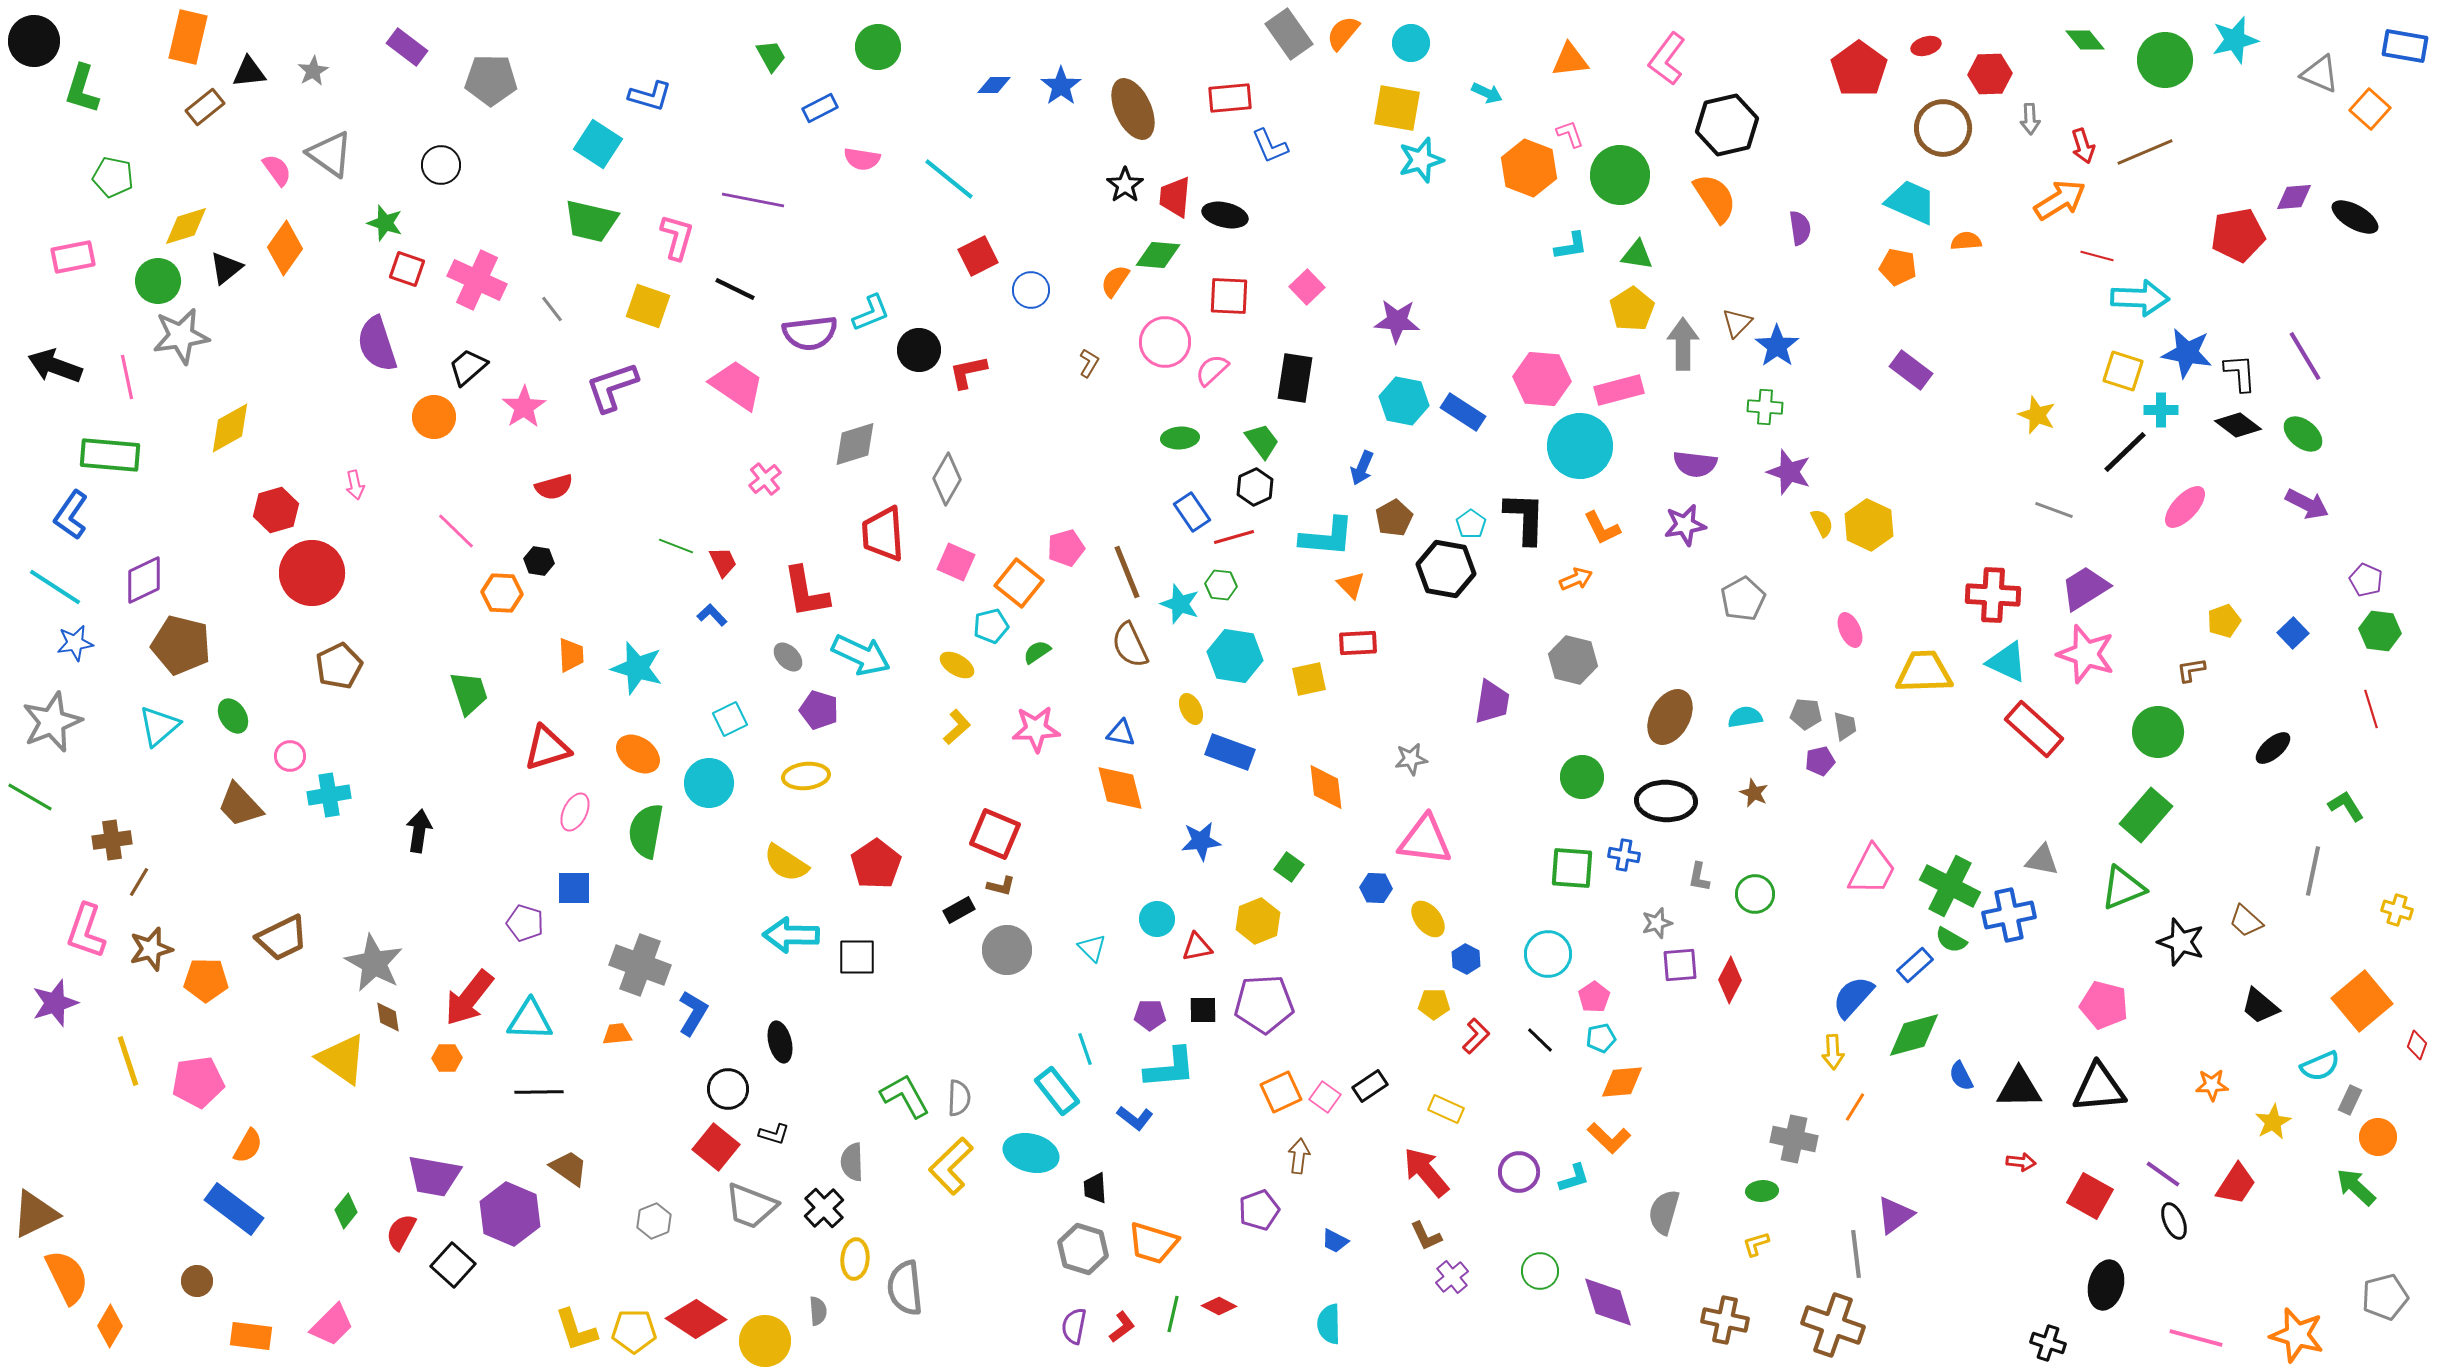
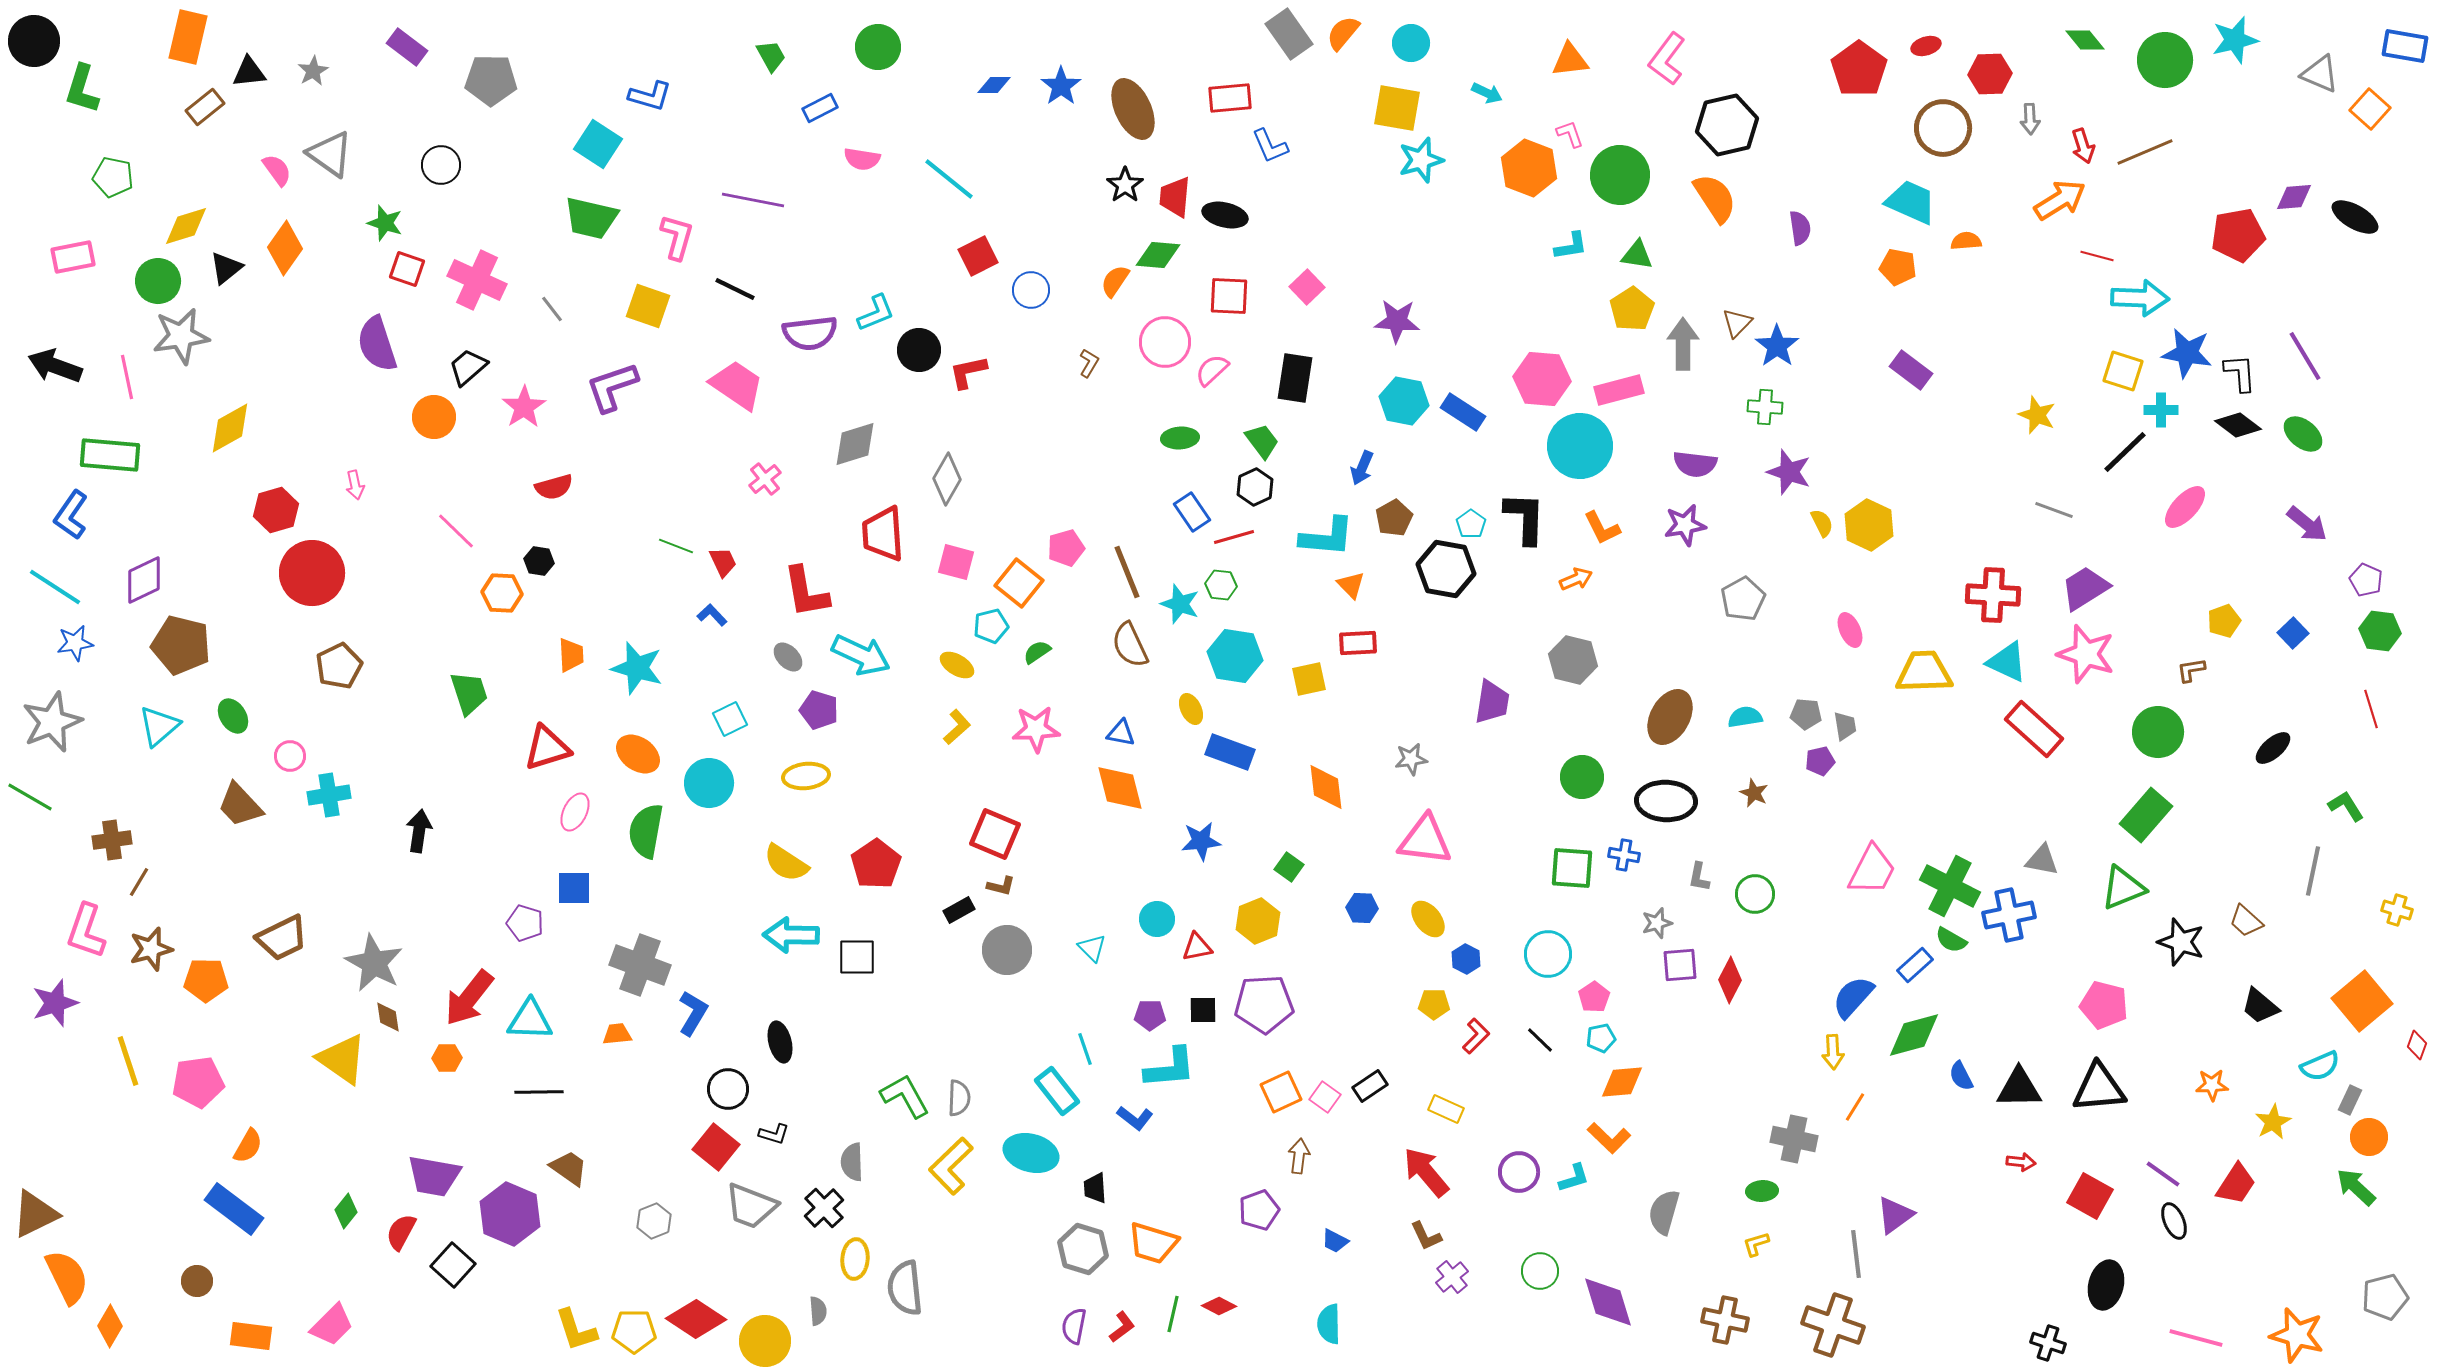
green trapezoid at (591, 221): moved 3 px up
cyan L-shape at (871, 313): moved 5 px right
purple arrow at (2307, 504): moved 20 px down; rotated 12 degrees clockwise
pink square at (956, 562): rotated 9 degrees counterclockwise
blue hexagon at (1376, 888): moved 14 px left, 20 px down
orange circle at (2378, 1137): moved 9 px left
